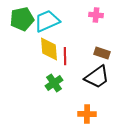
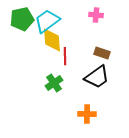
cyan trapezoid: rotated 12 degrees counterclockwise
yellow diamond: moved 3 px right, 9 px up
